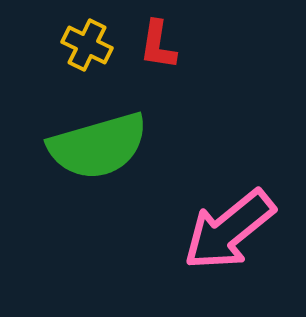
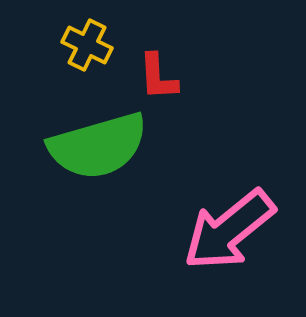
red L-shape: moved 32 px down; rotated 12 degrees counterclockwise
